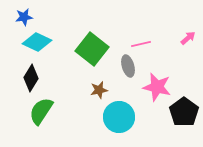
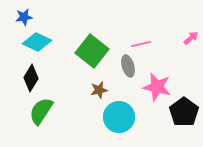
pink arrow: moved 3 px right
green square: moved 2 px down
